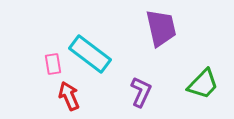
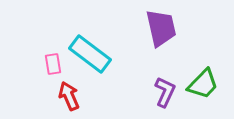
purple L-shape: moved 24 px right
